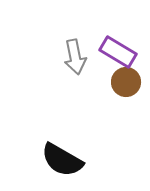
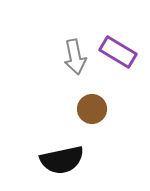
brown circle: moved 34 px left, 27 px down
black semicircle: rotated 42 degrees counterclockwise
